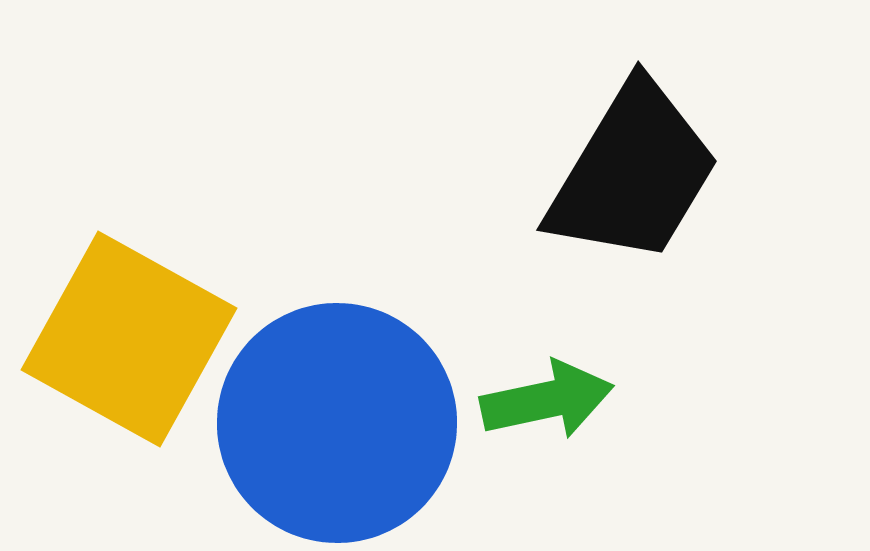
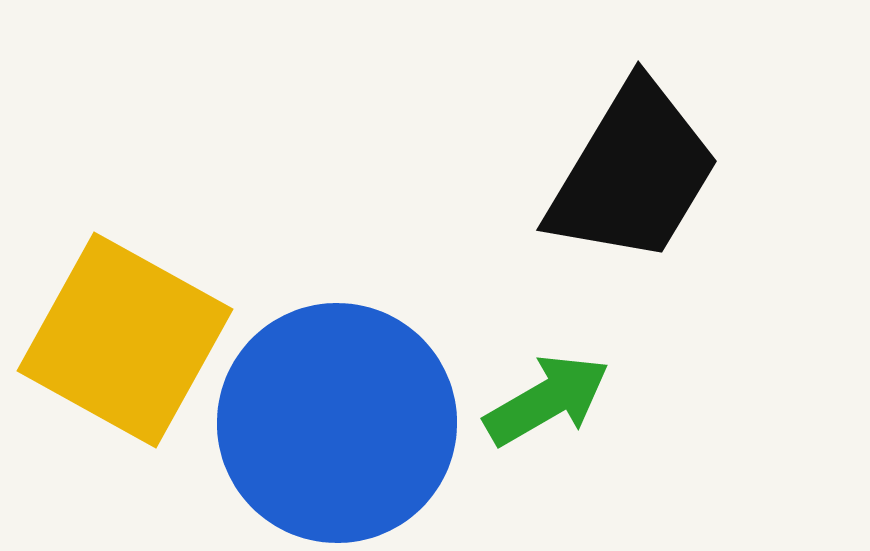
yellow square: moved 4 px left, 1 px down
green arrow: rotated 18 degrees counterclockwise
